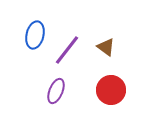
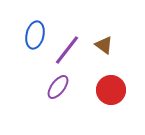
brown triangle: moved 2 px left, 2 px up
purple ellipse: moved 2 px right, 4 px up; rotated 15 degrees clockwise
